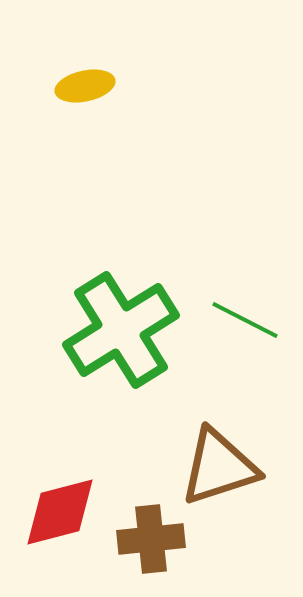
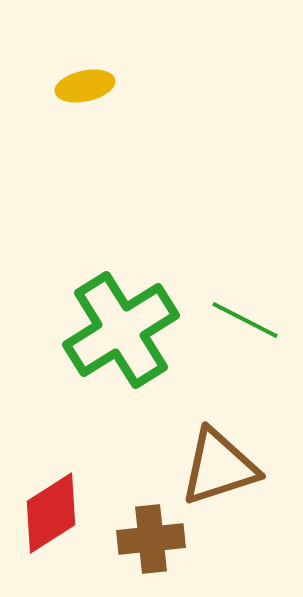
red diamond: moved 9 px left, 1 px down; rotated 18 degrees counterclockwise
